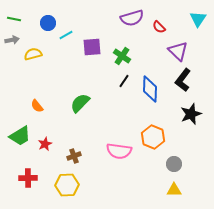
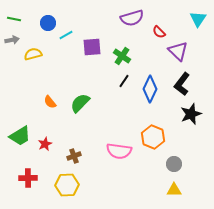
red semicircle: moved 5 px down
black L-shape: moved 1 px left, 4 px down
blue diamond: rotated 24 degrees clockwise
orange semicircle: moved 13 px right, 4 px up
